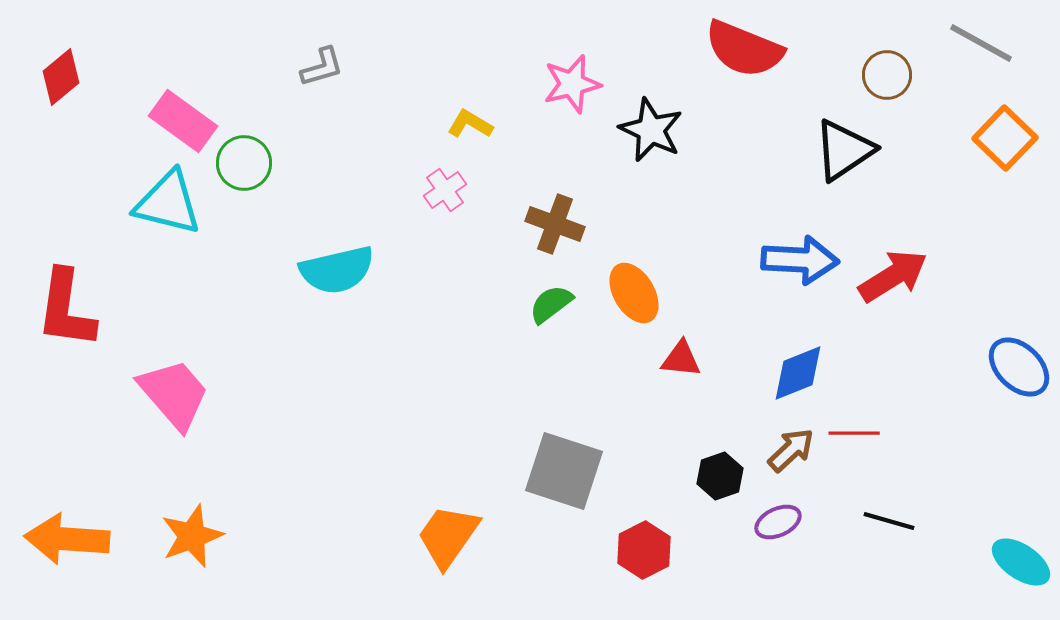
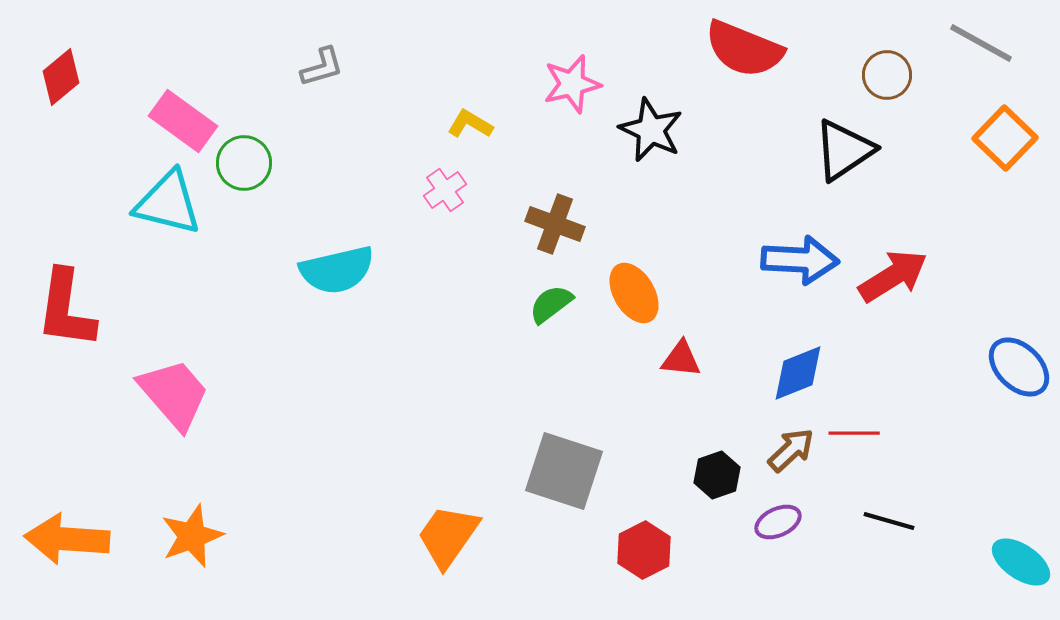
black hexagon: moved 3 px left, 1 px up
